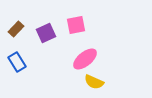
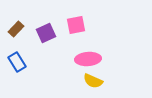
pink ellipse: moved 3 px right; rotated 35 degrees clockwise
yellow semicircle: moved 1 px left, 1 px up
